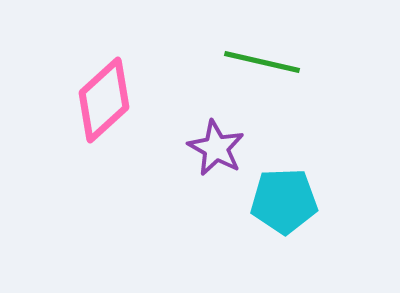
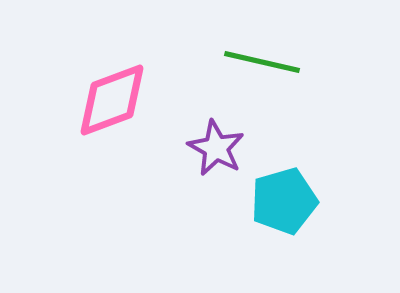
pink diamond: moved 8 px right; rotated 22 degrees clockwise
cyan pentagon: rotated 14 degrees counterclockwise
